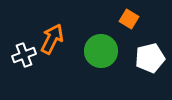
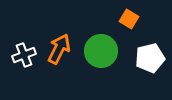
orange arrow: moved 7 px right, 10 px down
